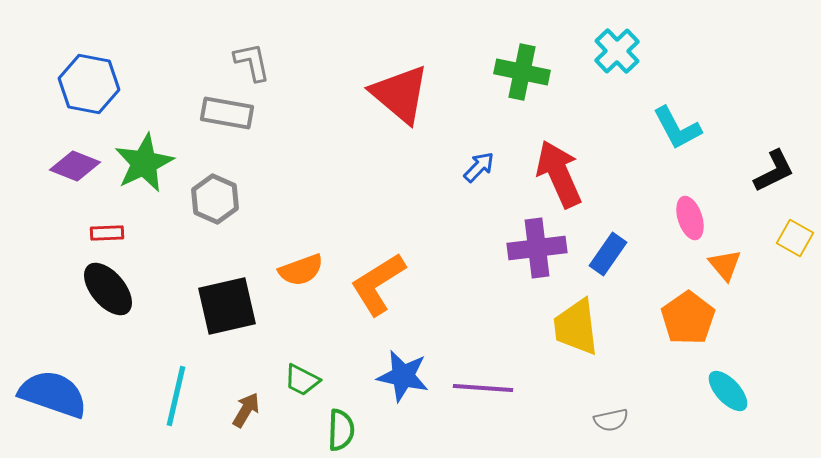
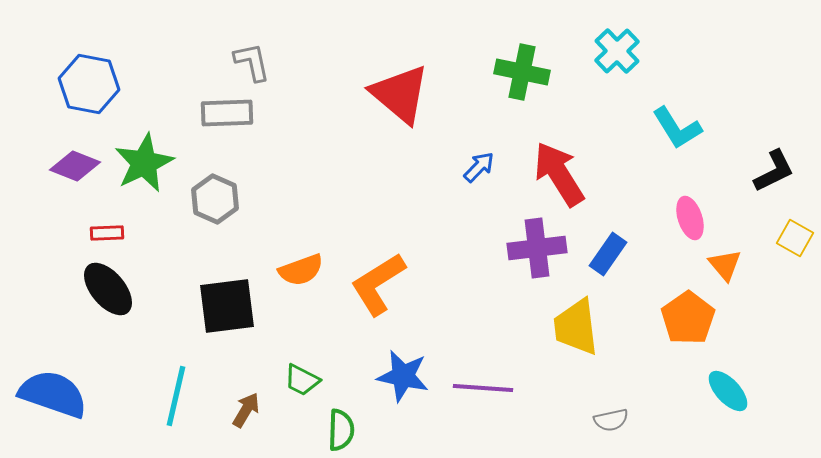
gray rectangle: rotated 12 degrees counterclockwise
cyan L-shape: rotated 4 degrees counterclockwise
red arrow: rotated 8 degrees counterclockwise
black square: rotated 6 degrees clockwise
